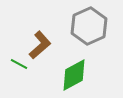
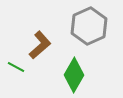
green line: moved 3 px left, 3 px down
green diamond: rotated 32 degrees counterclockwise
